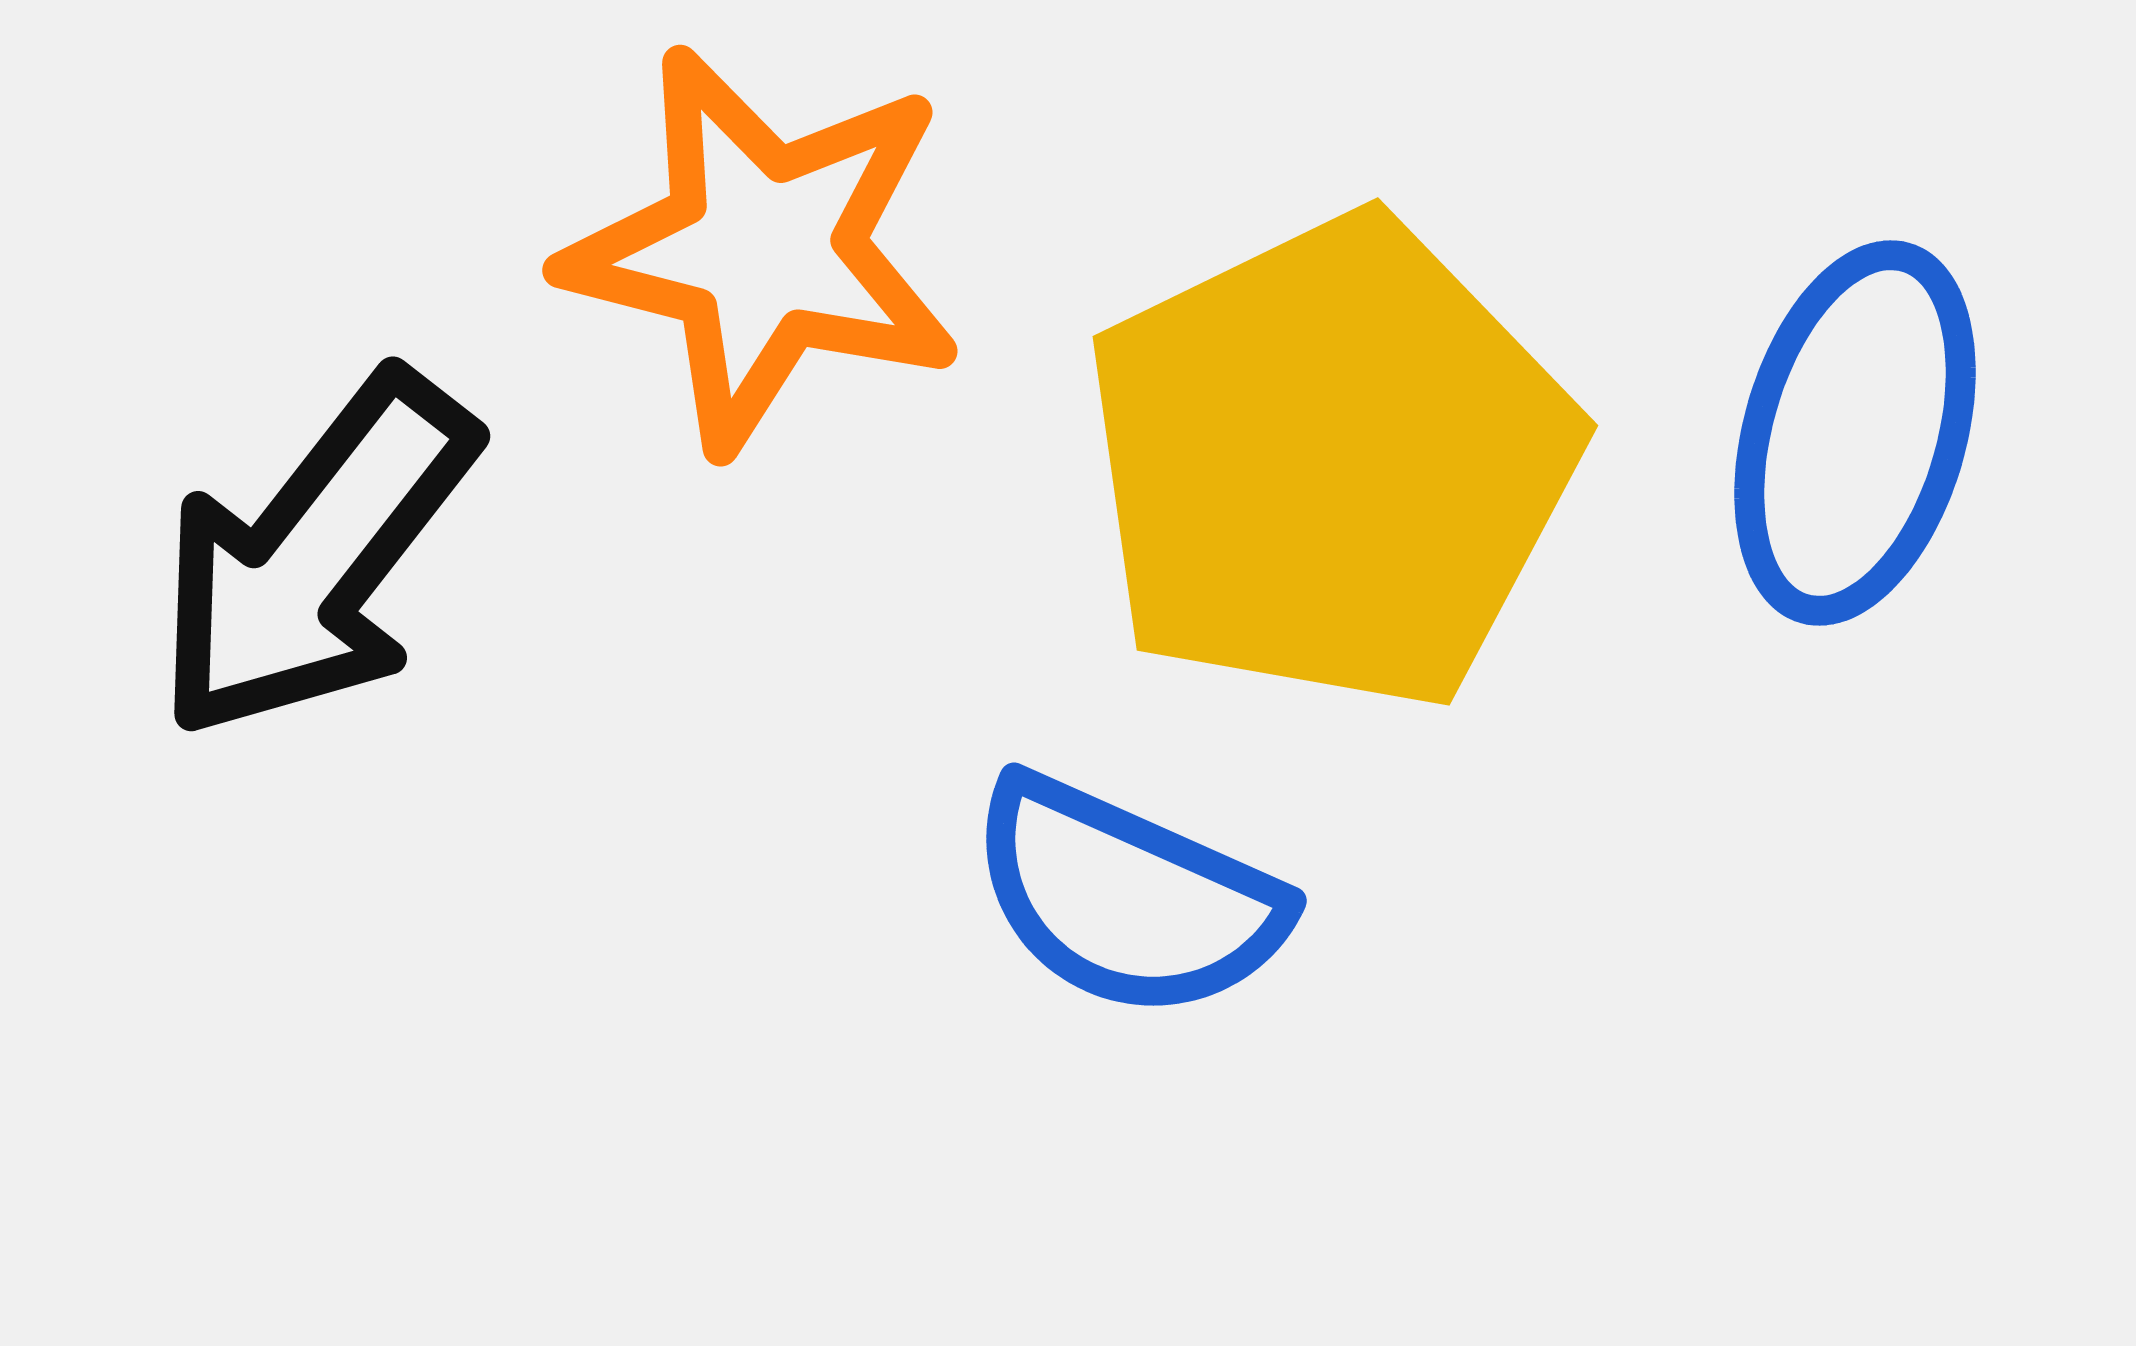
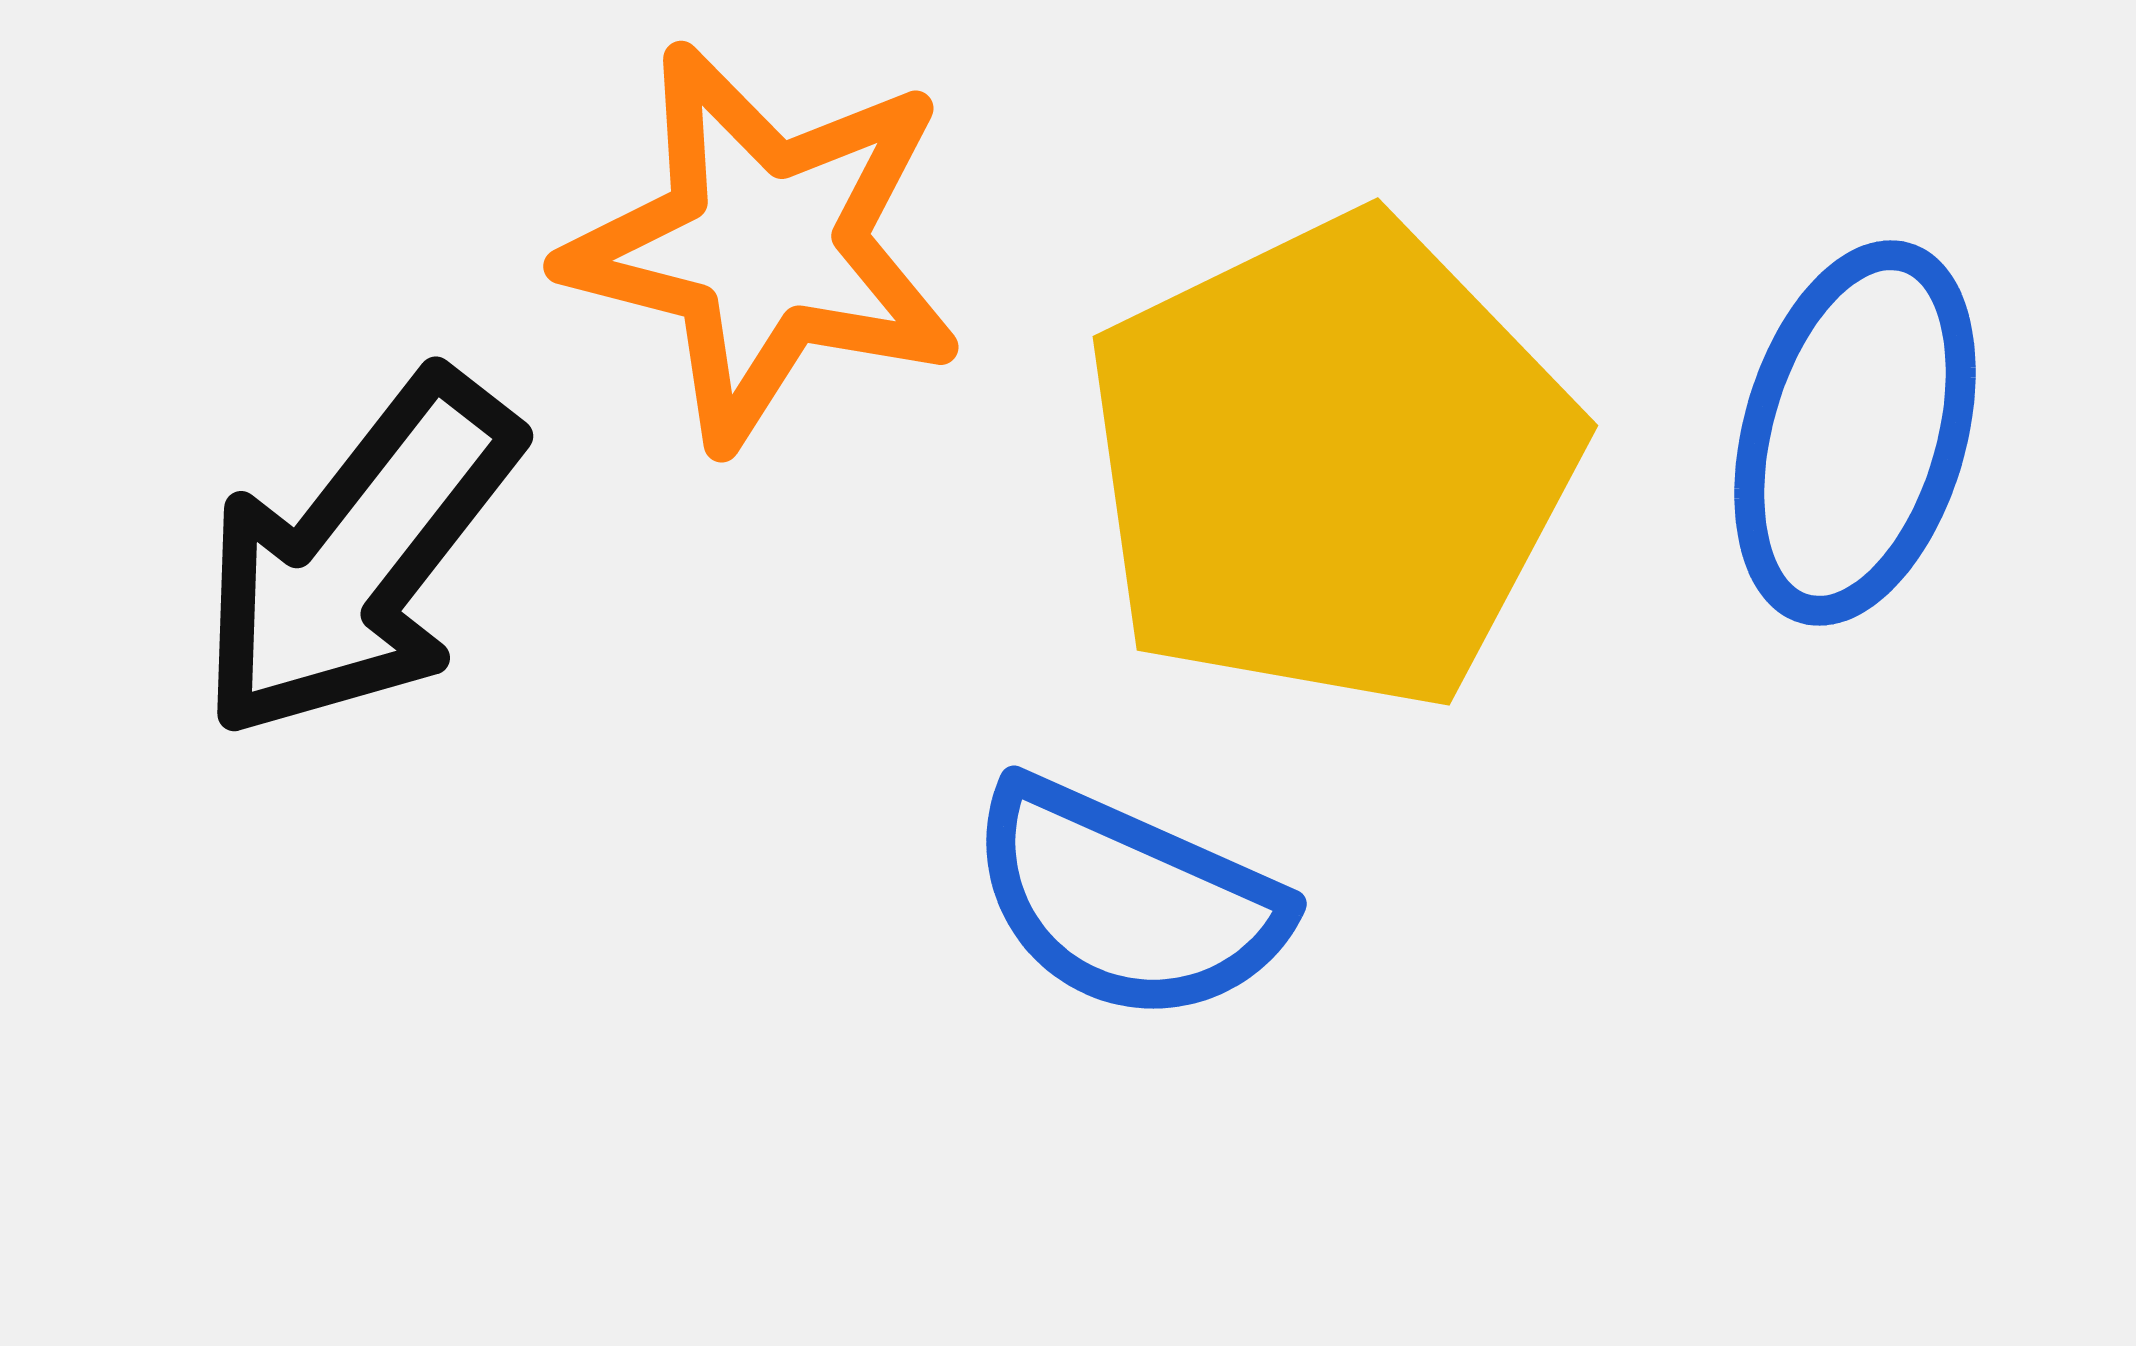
orange star: moved 1 px right, 4 px up
black arrow: moved 43 px right
blue semicircle: moved 3 px down
